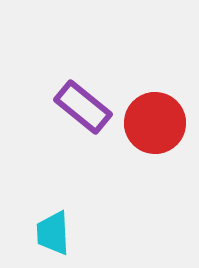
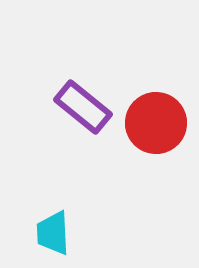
red circle: moved 1 px right
